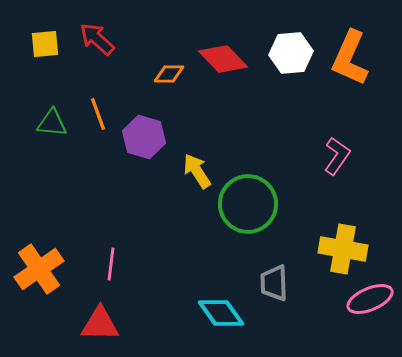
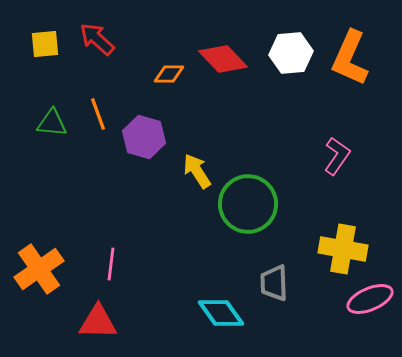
red triangle: moved 2 px left, 2 px up
